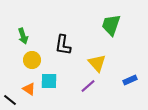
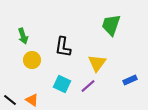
black L-shape: moved 2 px down
yellow triangle: rotated 18 degrees clockwise
cyan square: moved 13 px right, 3 px down; rotated 24 degrees clockwise
orange triangle: moved 3 px right, 11 px down
